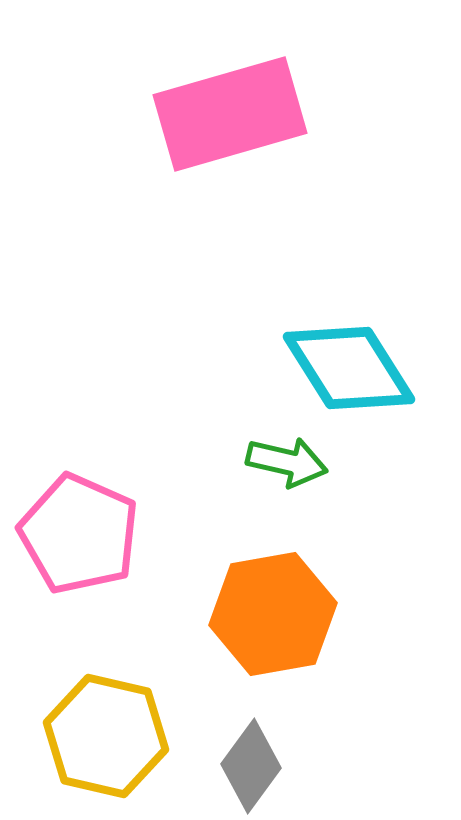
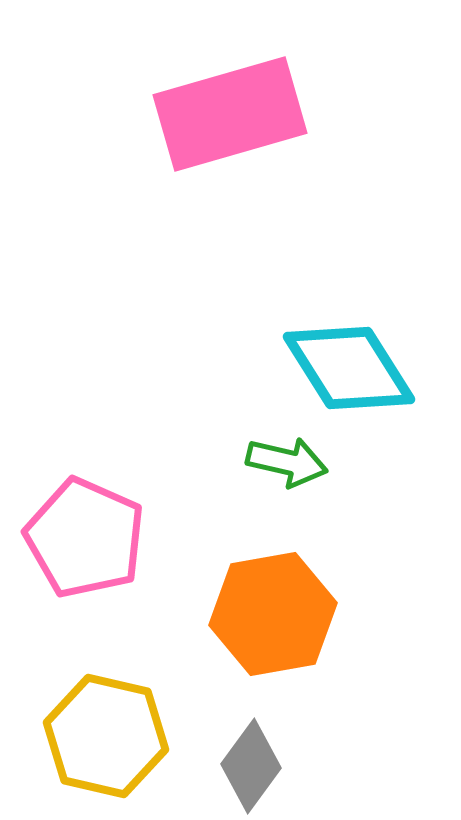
pink pentagon: moved 6 px right, 4 px down
